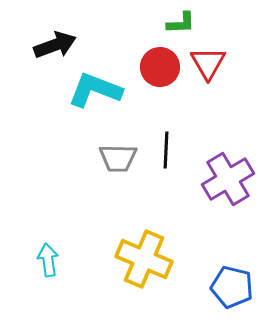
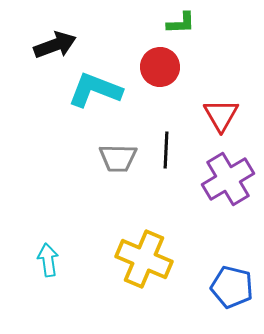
red triangle: moved 13 px right, 52 px down
